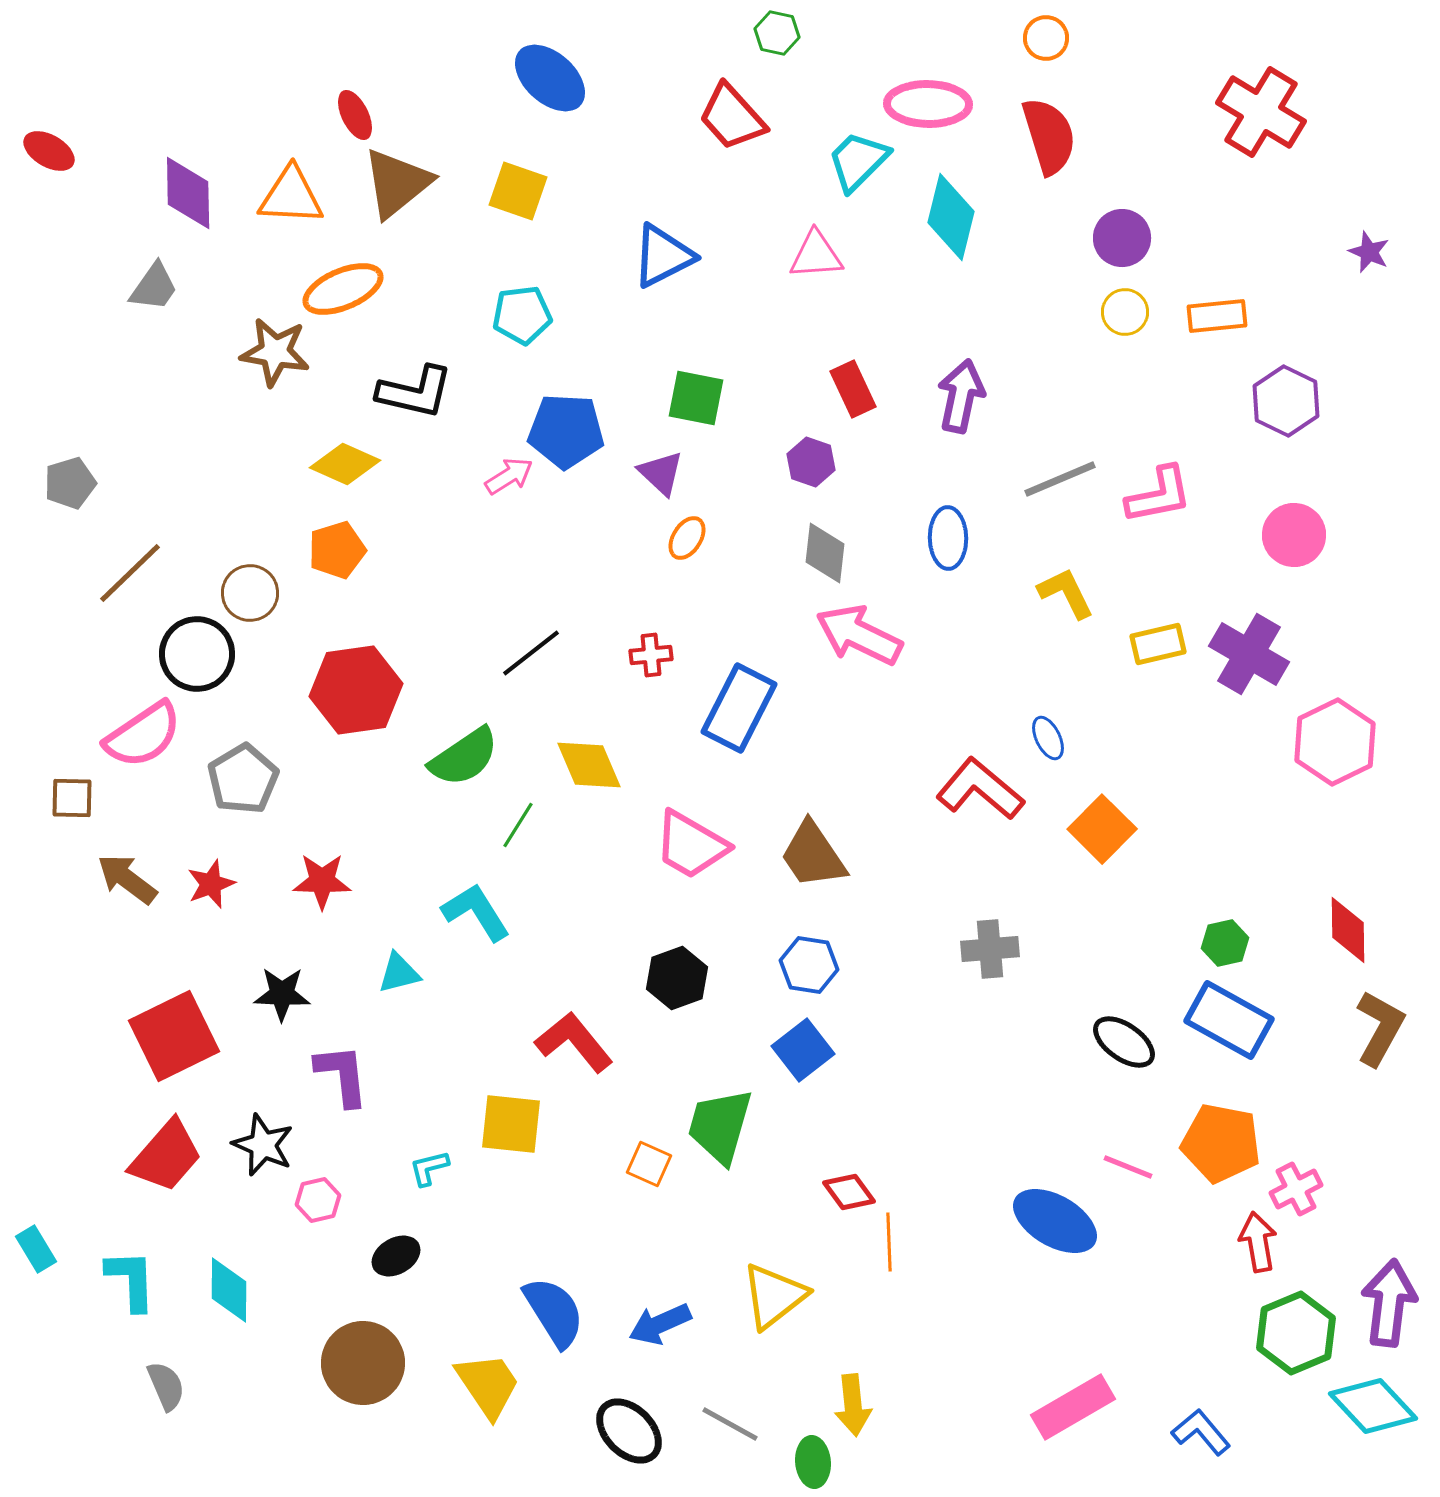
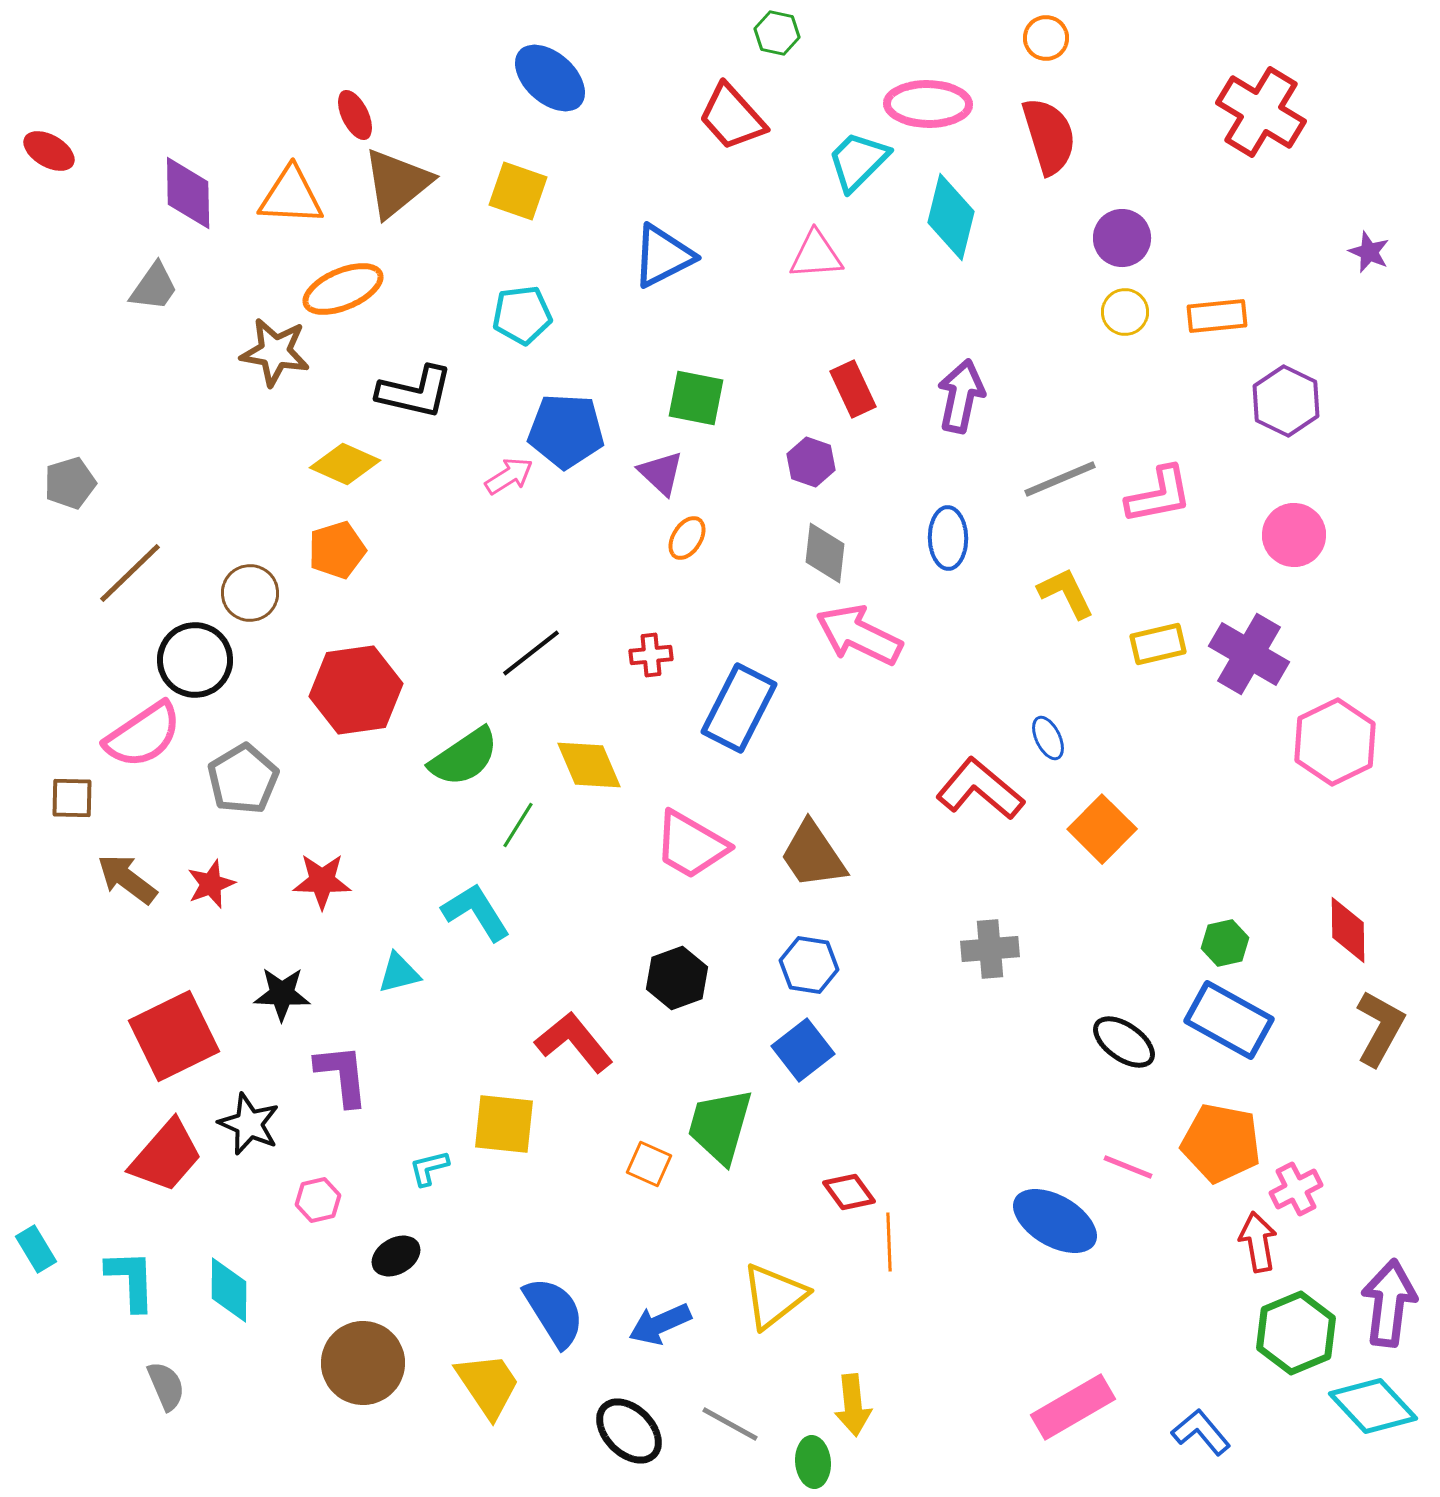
black circle at (197, 654): moved 2 px left, 6 px down
yellow square at (511, 1124): moved 7 px left
black star at (263, 1145): moved 14 px left, 21 px up
